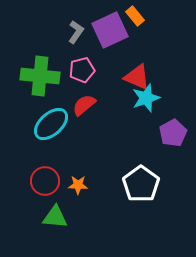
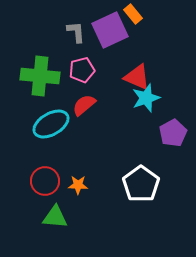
orange rectangle: moved 2 px left, 2 px up
gray L-shape: rotated 40 degrees counterclockwise
cyan ellipse: rotated 12 degrees clockwise
